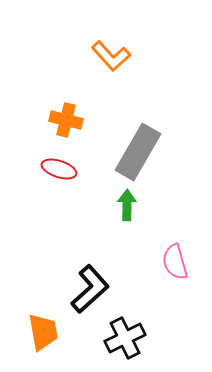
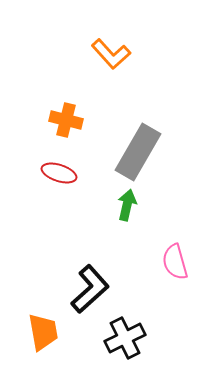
orange L-shape: moved 2 px up
red ellipse: moved 4 px down
green arrow: rotated 12 degrees clockwise
